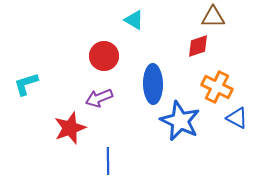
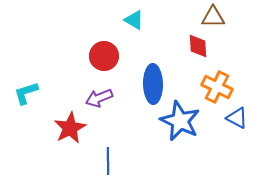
red diamond: rotated 75 degrees counterclockwise
cyan L-shape: moved 9 px down
red star: rotated 8 degrees counterclockwise
